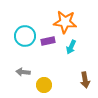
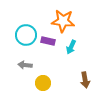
orange star: moved 2 px left, 1 px up
cyan circle: moved 1 px right, 1 px up
purple rectangle: rotated 24 degrees clockwise
gray arrow: moved 2 px right, 7 px up
yellow circle: moved 1 px left, 2 px up
